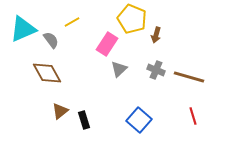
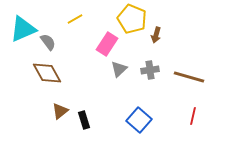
yellow line: moved 3 px right, 3 px up
gray semicircle: moved 3 px left, 2 px down
gray cross: moved 6 px left; rotated 30 degrees counterclockwise
red line: rotated 30 degrees clockwise
